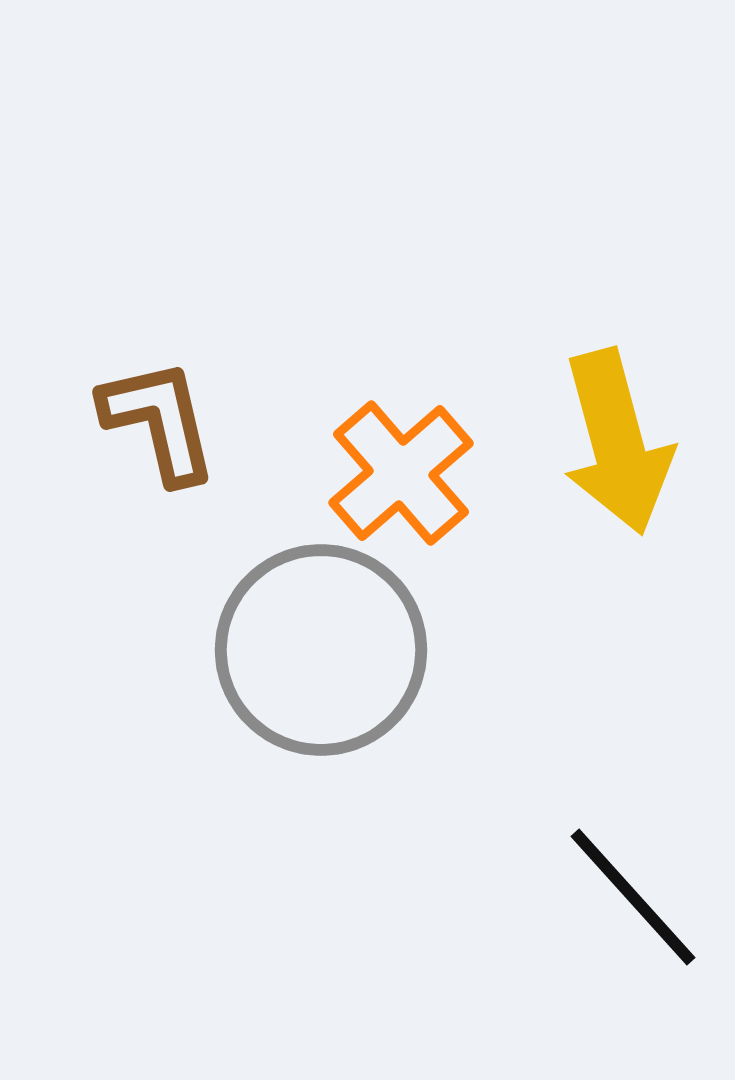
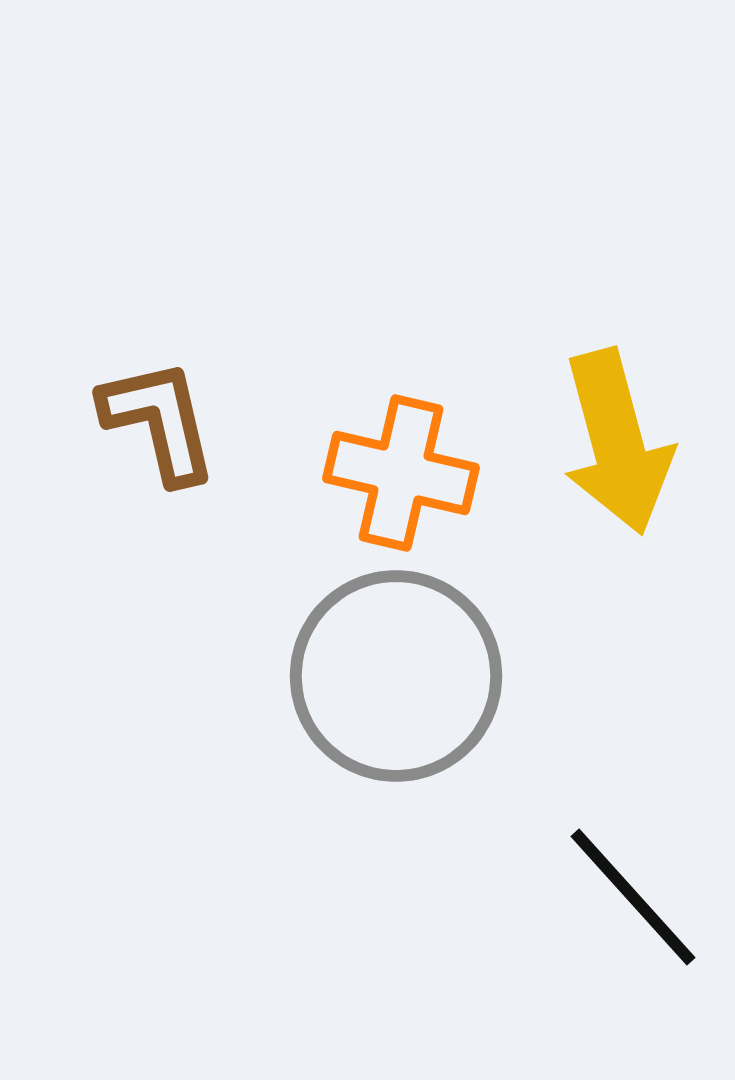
orange cross: rotated 36 degrees counterclockwise
gray circle: moved 75 px right, 26 px down
